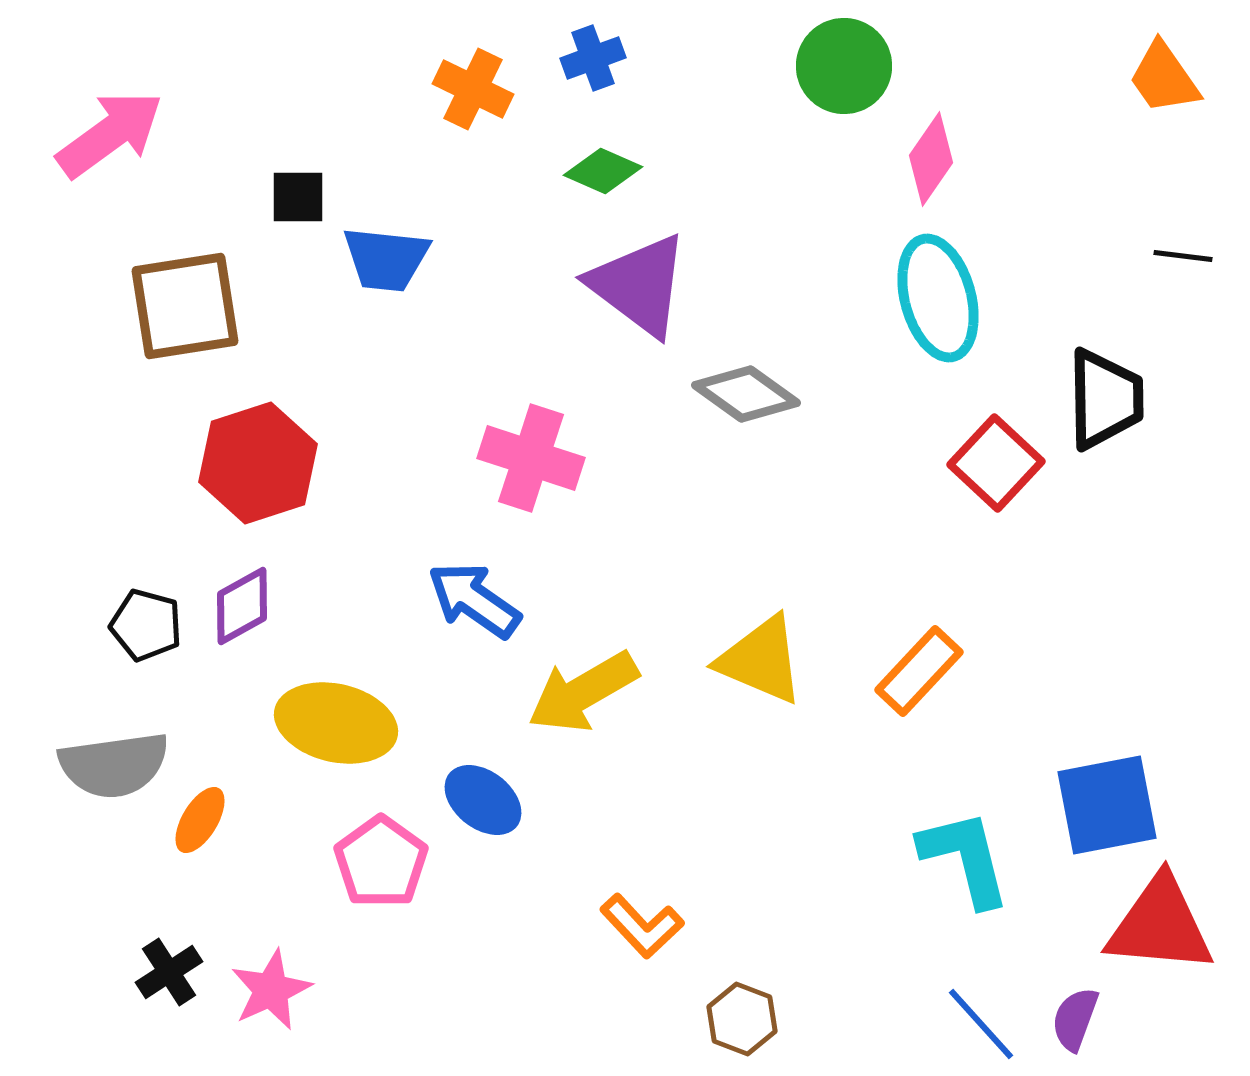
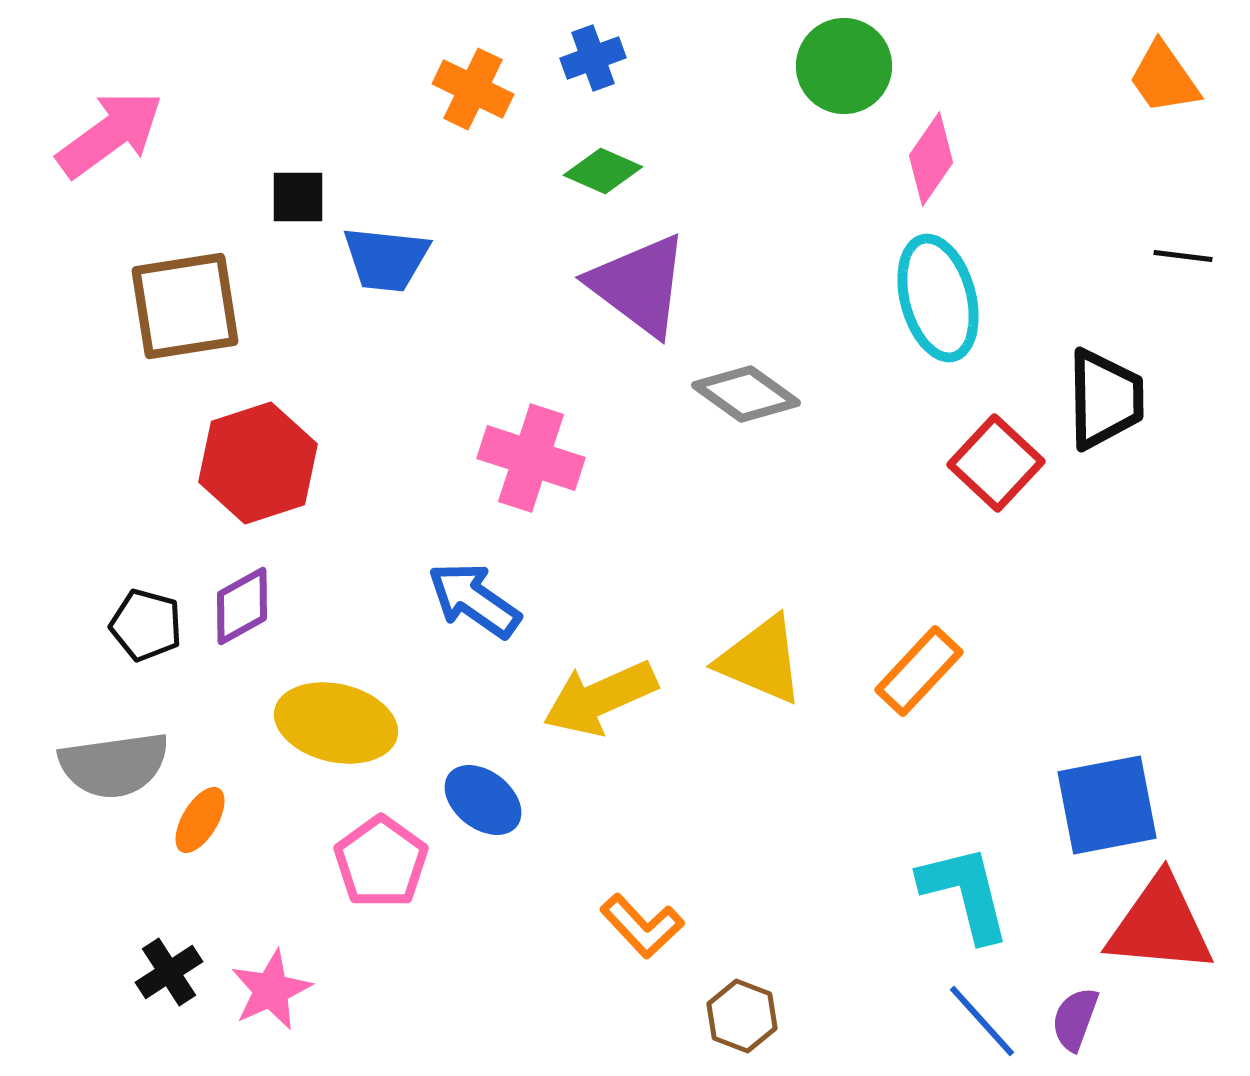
yellow arrow: moved 17 px right, 6 px down; rotated 6 degrees clockwise
cyan L-shape: moved 35 px down
brown hexagon: moved 3 px up
blue line: moved 1 px right, 3 px up
